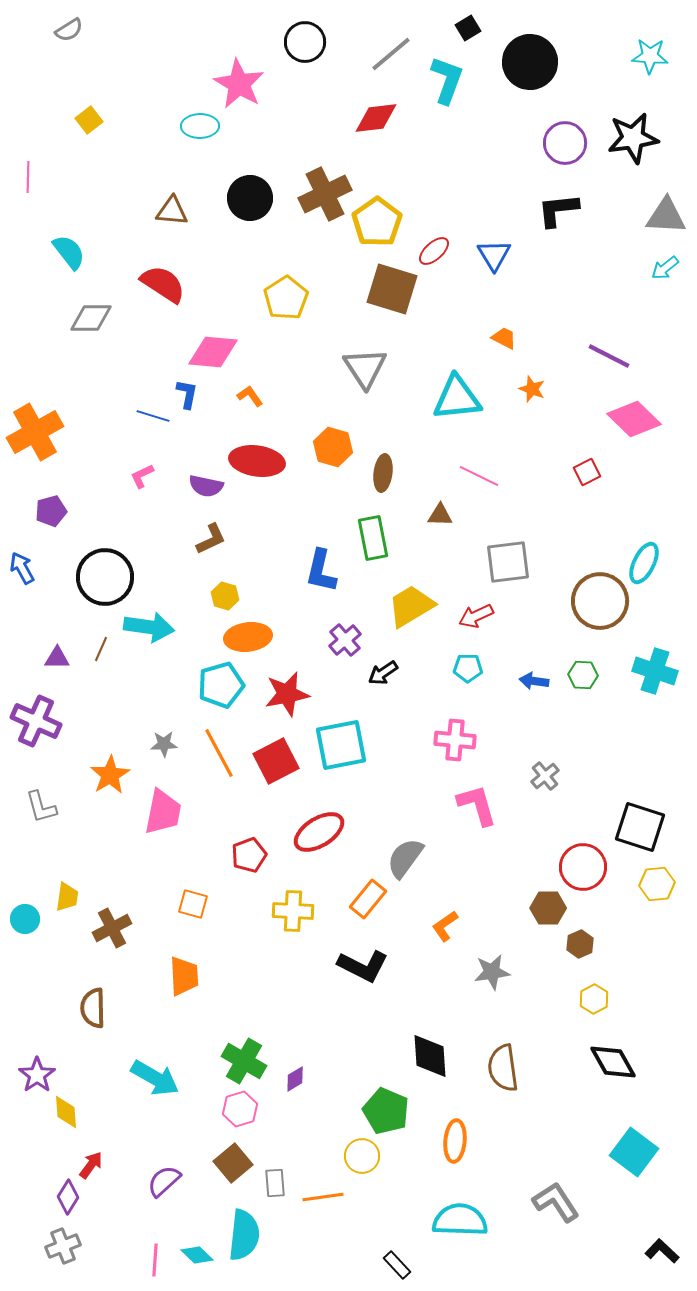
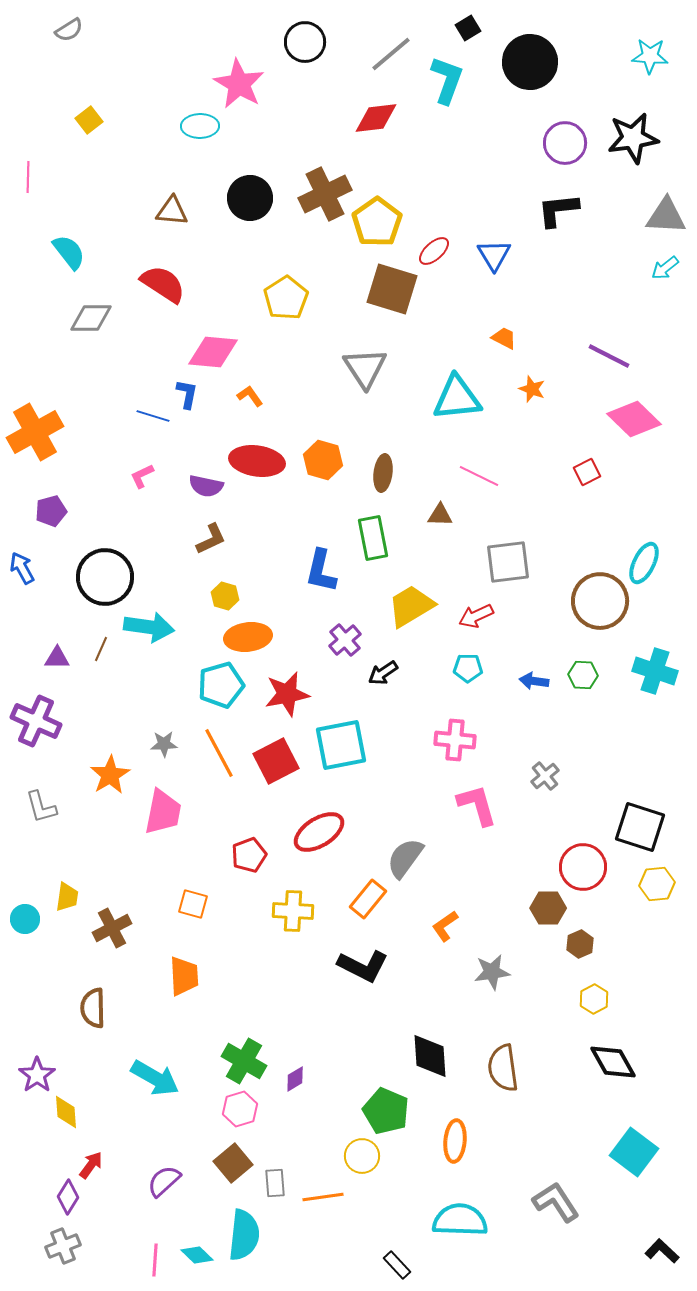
orange hexagon at (333, 447): moved 10 px left, 13 px down
